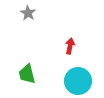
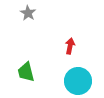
green trapezoid: moved 1 px left, 2 px up
